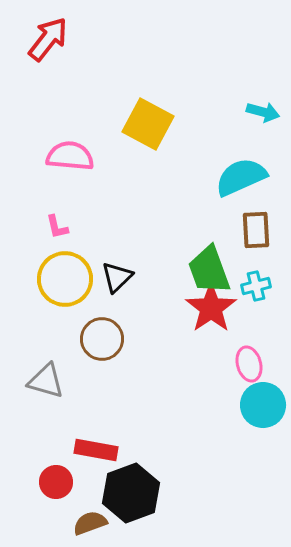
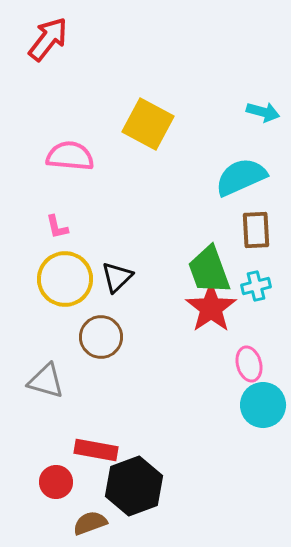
brown circle: moved 1 px left, 2 px up
black hexagon: moved 3 px right, 7 px up
